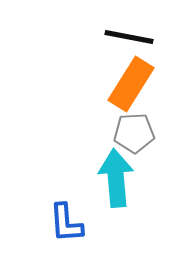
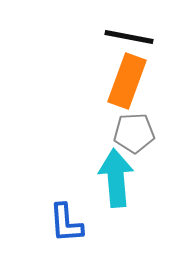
orange rectangle: moved 4 px left, 3 px up; rotated 12 degrees counterclockwise
